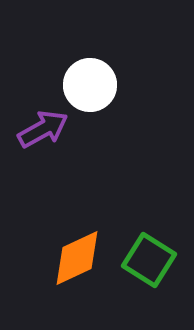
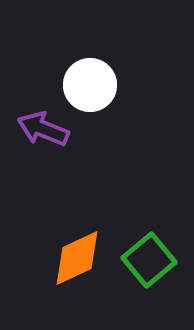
purple arrow: rotated 129 degrees counterclockwise
green square: rotated 18 degrees clockwise
